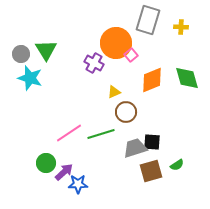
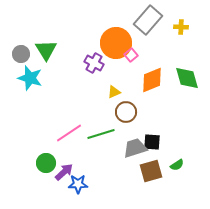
gray rectangle: rotated 24 degrees clockwise
